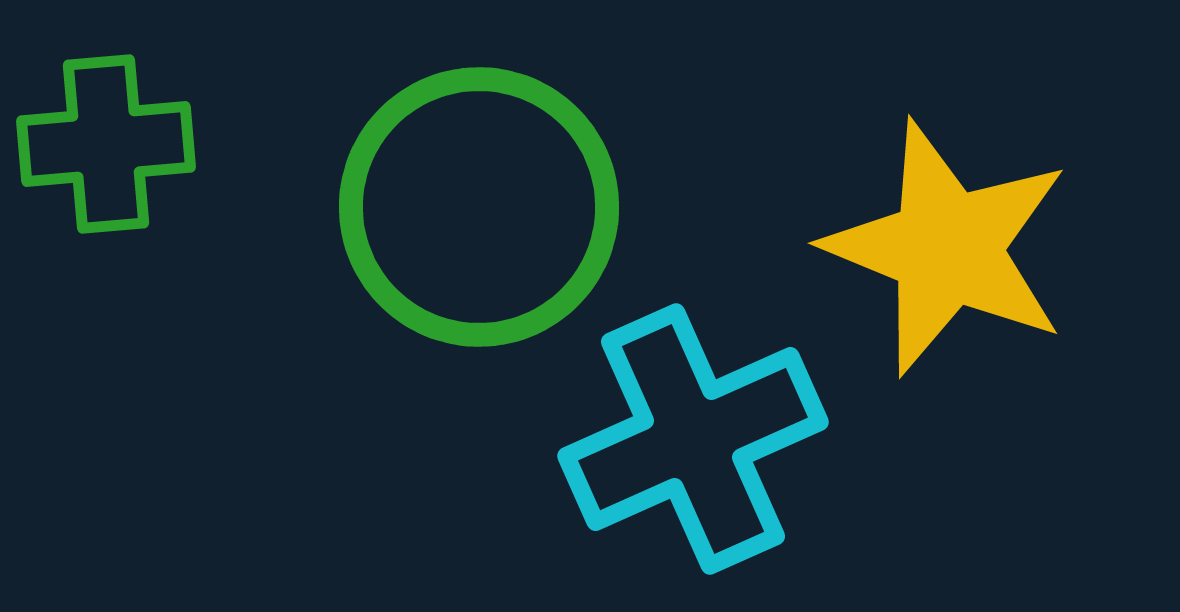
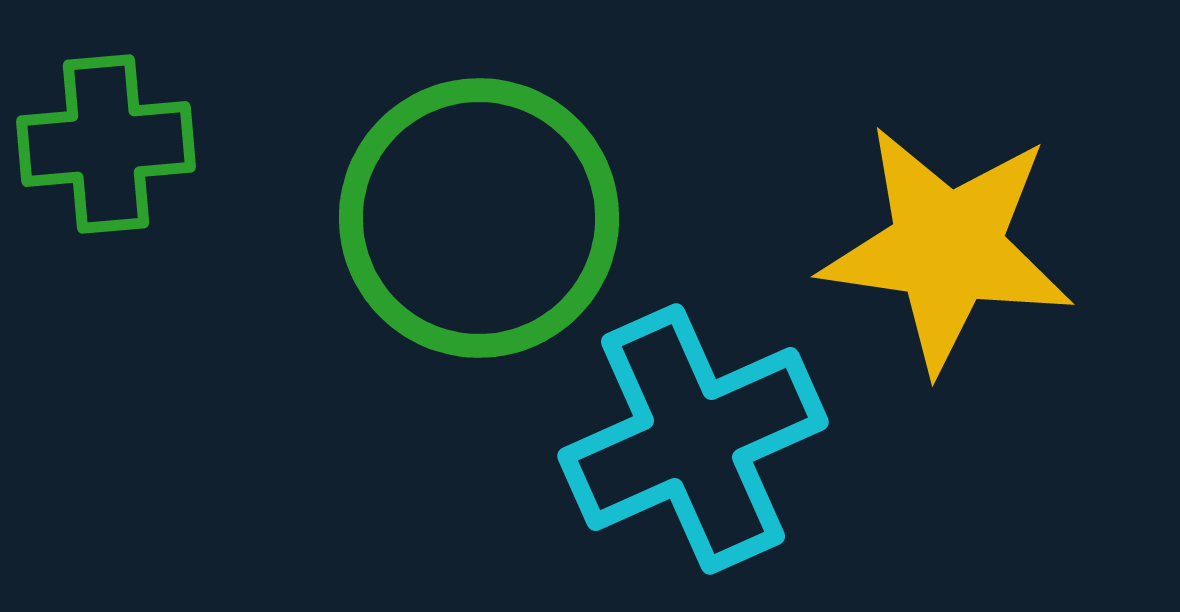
green circle: moved 11 px down
yellow star: rotated 14 degrees counterclockwise
